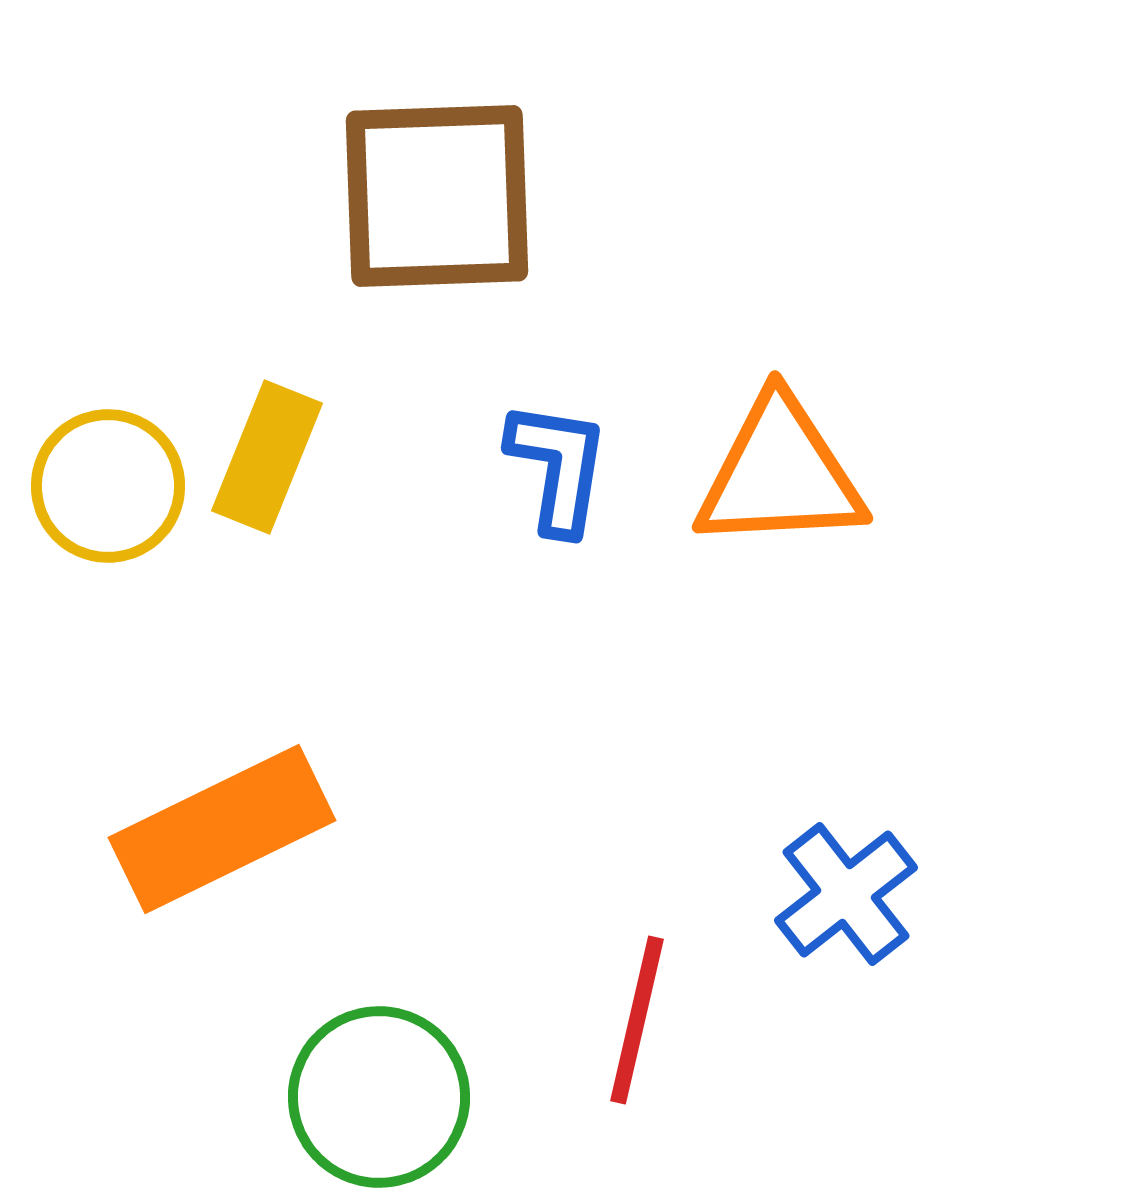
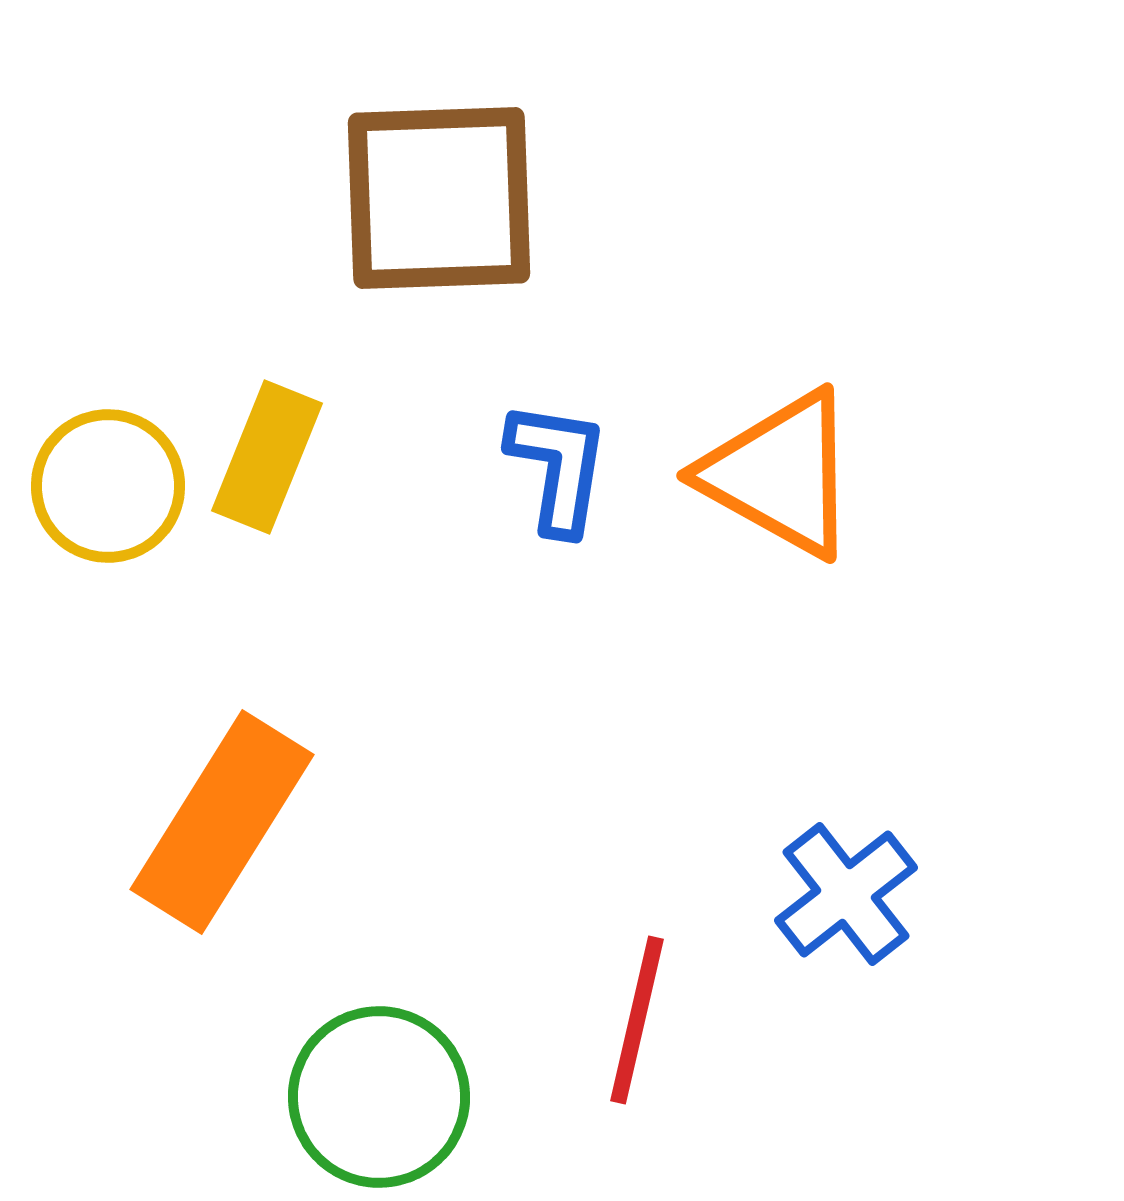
brown square: moved 2 px right, 2 px down
orange triangle: rotated 32 degrees clockwise
orange rectangle: moved 7 px up; rotated 32 degrees counterclockwise
